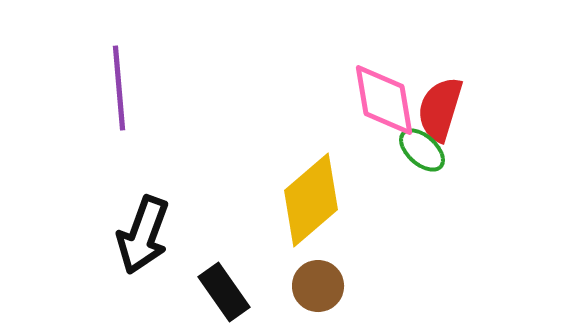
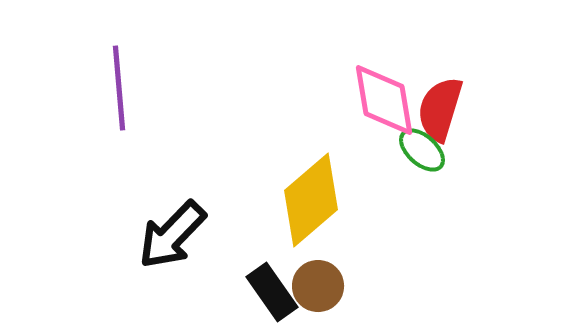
black arrow: moved 29 px right; rotated 24 degrees clockwise
black rectangle: moved 48 px right
